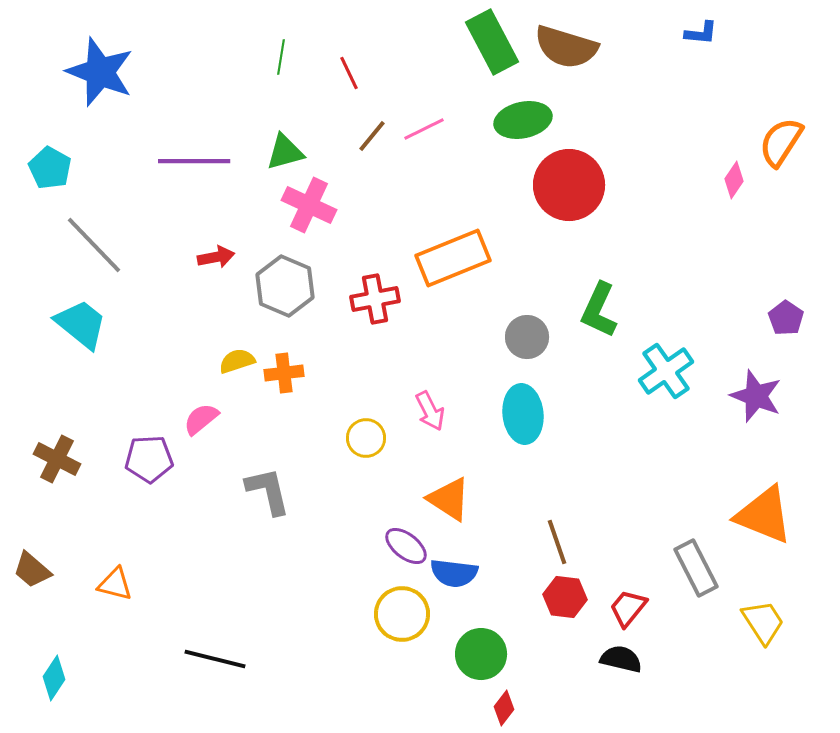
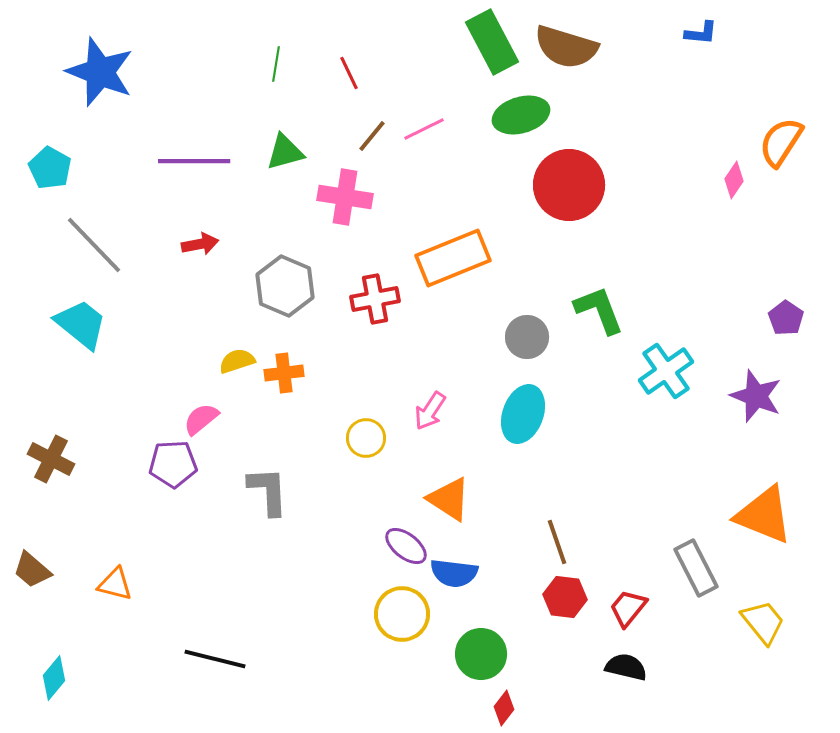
green line at (281, 57): moved 5 px left, 7 px down
green ellipse at (523, 120): moved 2 px left, 5 px up; rotated 4 degrees counterclockwise
pink cross at (309, 205): moved 36 px right, 8 px up; rotated 16 degrees counterclockwise
red arrow at (216, 257): moved 16 px left, 13 px up
green L-shape at (599, 310): rotated 134 degrees clockwise
pink arrow at (430, 411): rotated 60 degrees clockwise
cyan ellipse at (523, 414): rotated 26 degrees clockwise
brown cross at (57, 459): moved 6 px left
purple pentagon at (149, 459): moved 24 px right, 5 px down
gray L-shape at (268, 491): rotated 10 degrees clockwise
yellow trapezoid at (763, 622): rotated 6 degrees counterclockwise
black semicircle at (621, 659): moved 5 px right, 8 px down
cyan diamond at (54, 678): rotated 6 degrees clockwise
